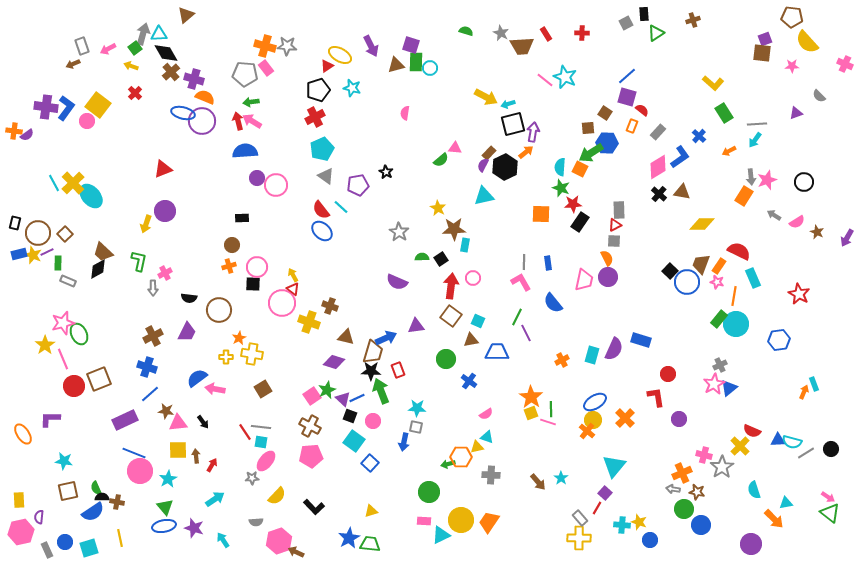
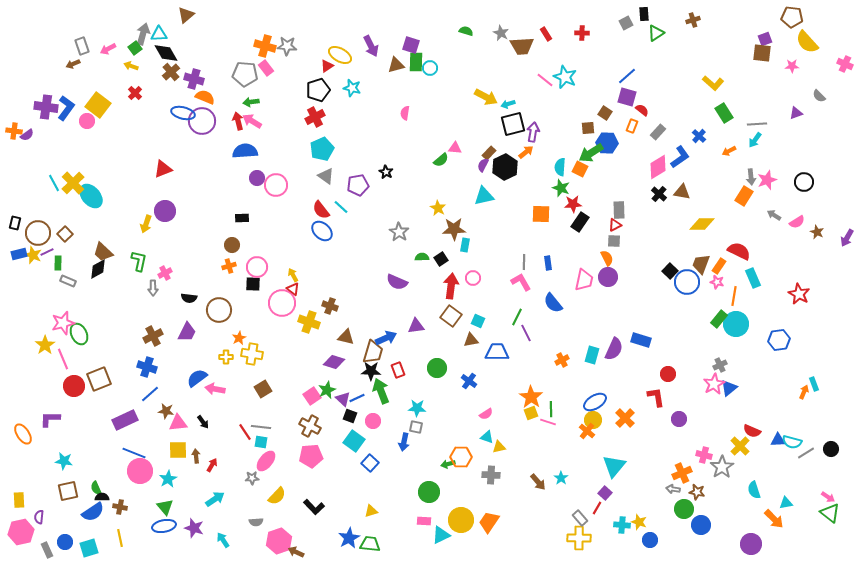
green circle at (446, 359): moved 9 px left, 9 px down
yellow triangle at (477, 447): moved 22 px right
brown cross at (117, 502): moved 3 px right, 5 px down
